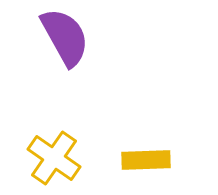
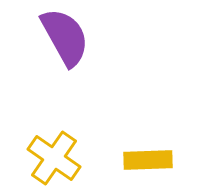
yellow rectangle: moved 2 px right
